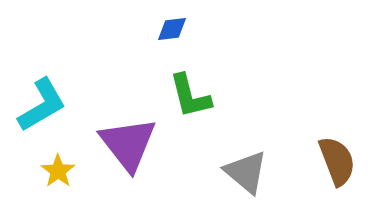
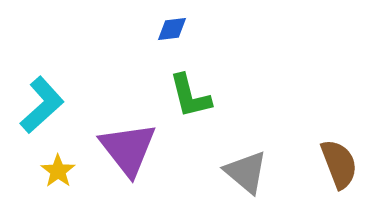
cyan L-shape: rotated 12 degrees counterclockwise
purple triangle: moved 5 px down
brown semicircle: moved 2 px right, 3 px down
